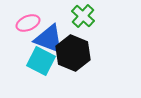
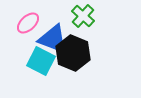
pink ellipse: rotated 20 degrees counterclockwise
blue triangle: moved 4 px right
